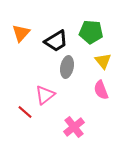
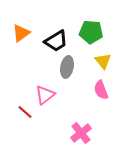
orange triangle: rotated 12 degrees clockwise
pink cross: moved 7 px right, 6 px down
